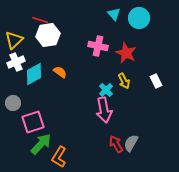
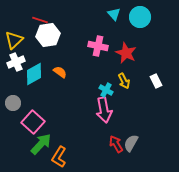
cyan circle: moved 1 px right, 1 px up
cyan cross: rotated 16 degrees counterclockwise
pink square: rotated 30 degrees counterclockwise
